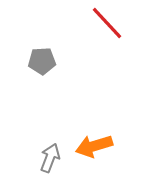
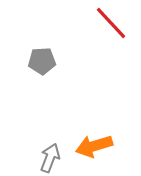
red line: moved 4 px right
